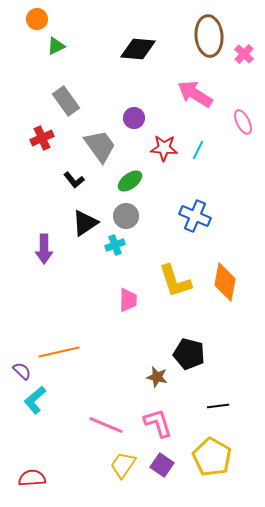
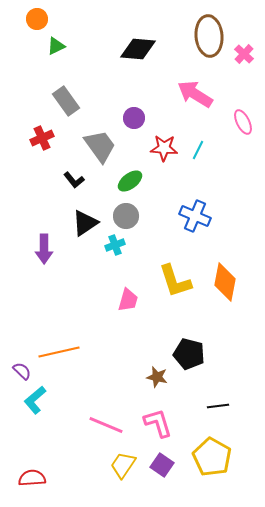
pink trapezoid: rotated 15 degrees clockwise
